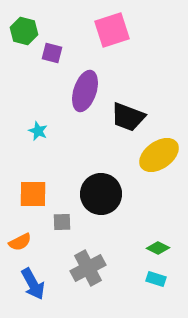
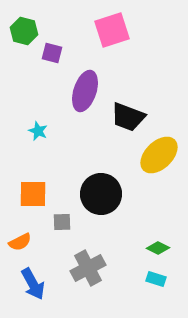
yellow ellipse: rotated 9 degrees counterclockwise
